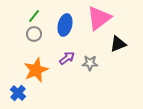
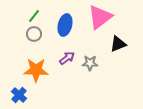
pink triangle: moved 1 px right, 1 px up
orange star: rotated 25 degrees clockwise
blue cross: moved 1 px right, 2 px down
